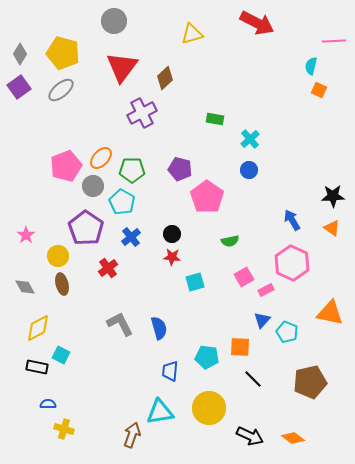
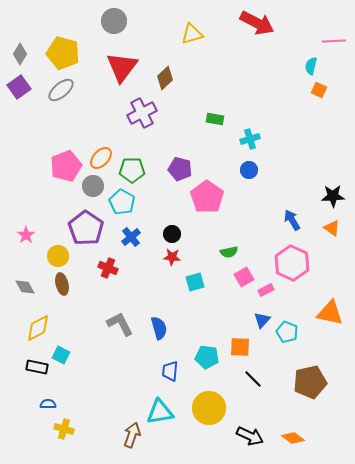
cyan cross at (250, 139): rotated 24 degrees clockwise
green semicircle at (230, 241): moved 1 px left, 11 px down
red cross at (108, 268): rotated 30 degrees counterclockwise
